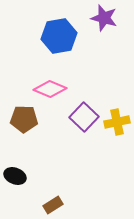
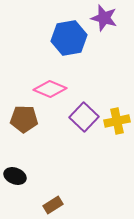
blue hexagon: moved 10 px right, 2 px down
yellow cross: moved 1 px up
